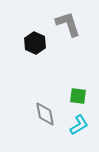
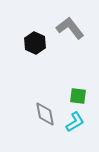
gray L-shape: moved 2 px right, 4 px down; rotated 20 degrees counterclockwise
cyan L-shape: moved 4 px left, 3 px up
